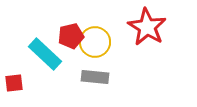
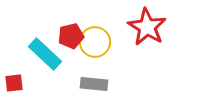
gray rectangle: moved 1 px left, 7 px down
